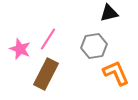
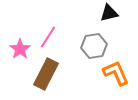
pink line: moved 2 px up
pink star: rotated 15 degrees clockwise
